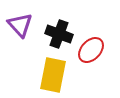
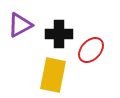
purple triangle: rotated 44 degrees clockwise
black cross: rotated 20 degrees counterclockwise
